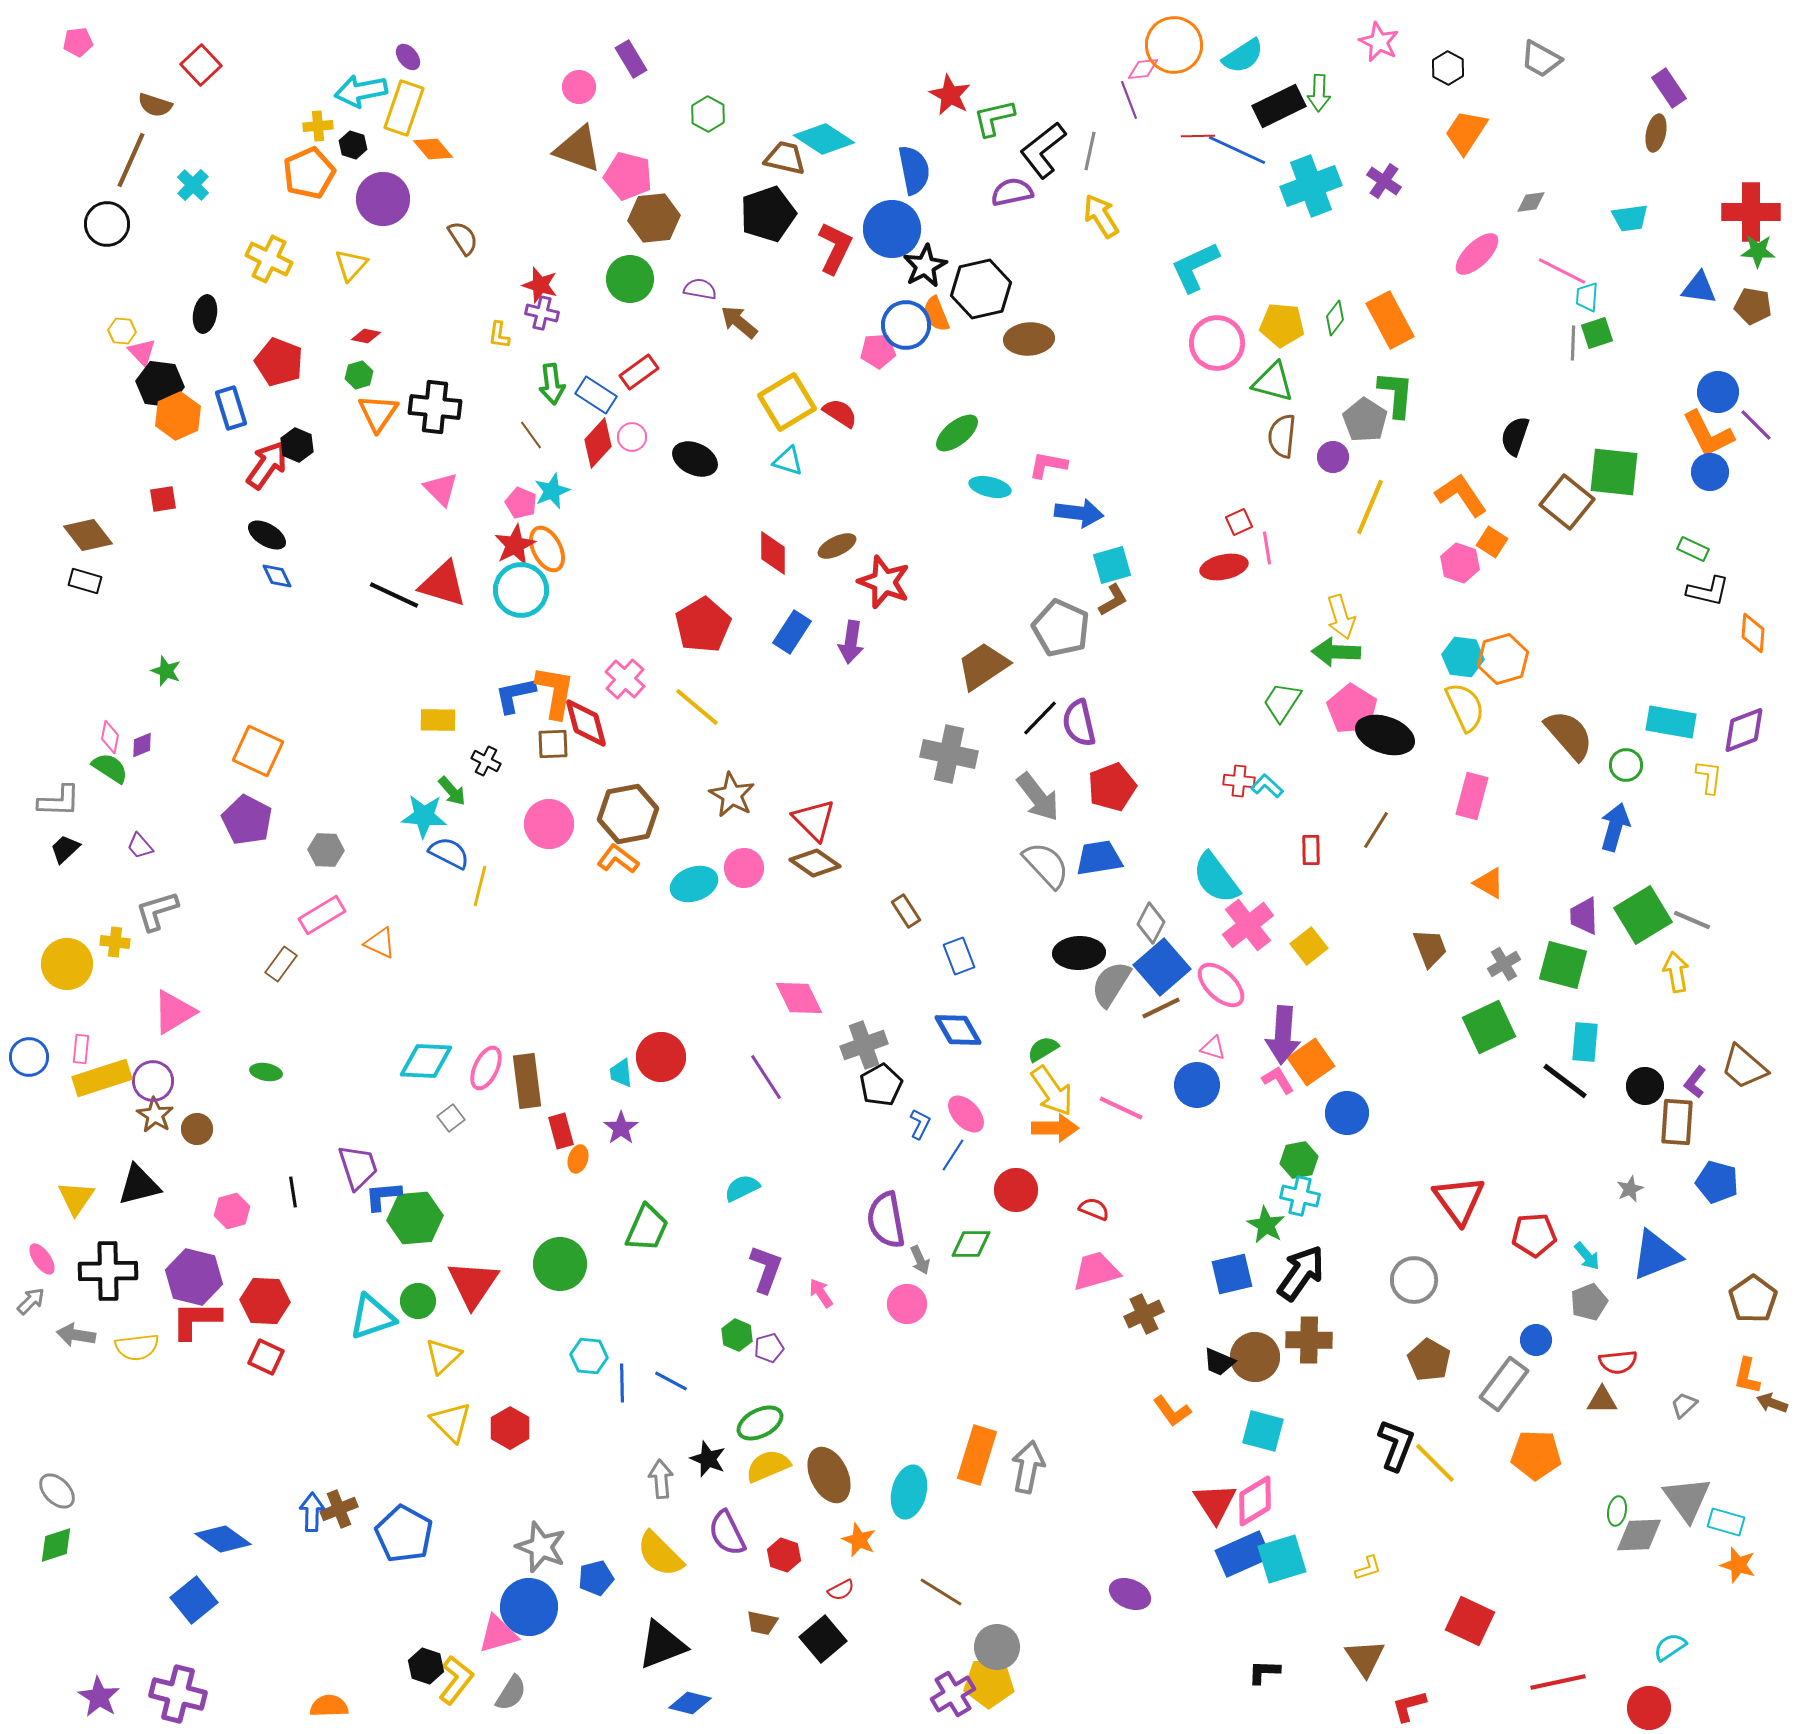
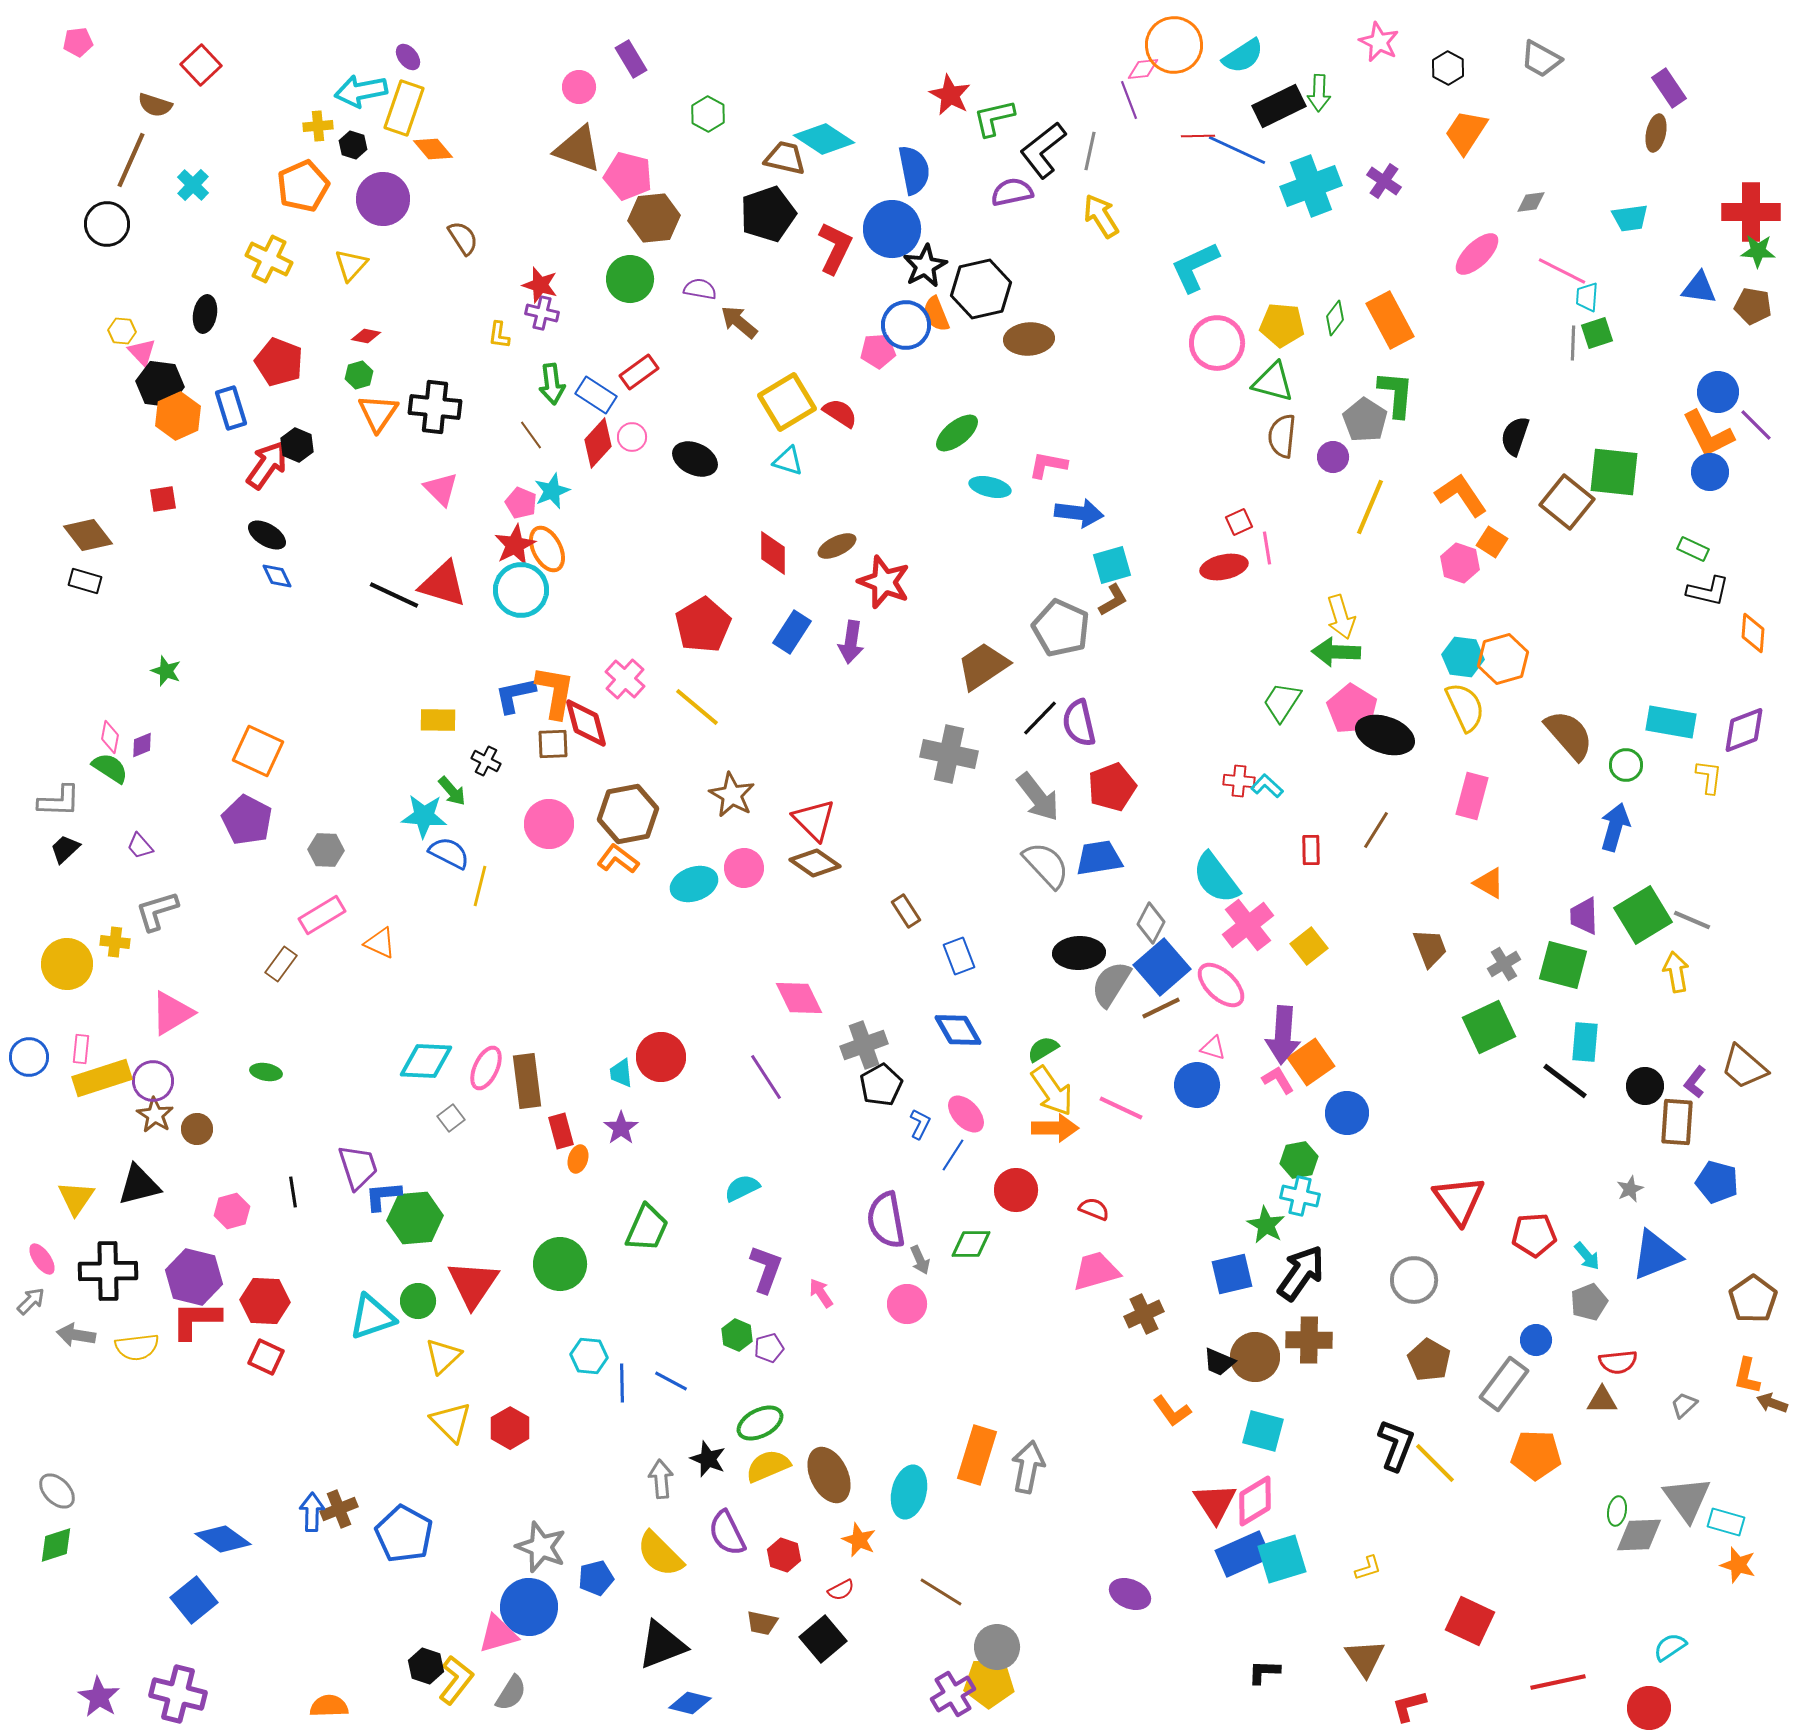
orange pentagon at (309, 173): moved 6 px left, 13 px down
pink triangle at (174, 1012): moved 2 px left, 1 px down
